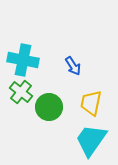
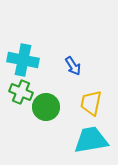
green cross: rotated 15 degrees counterclockwise
green circle: moved 3 px left
cyan trapezoid: rotated 45 degrees clockwise
